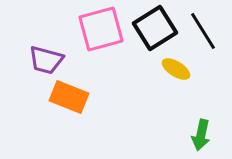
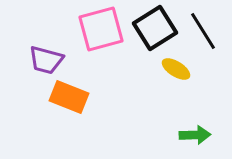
green arrow: moved 6 px left; rotated 104 degrees counterclockwise
